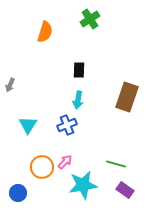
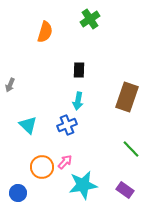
cyan arrow: moved 1 px down
cyan triangle: rotated 18 degrees counterclockwise
green line: moved 15 px right, 15 px up; rotated 30 degrees clockwise
